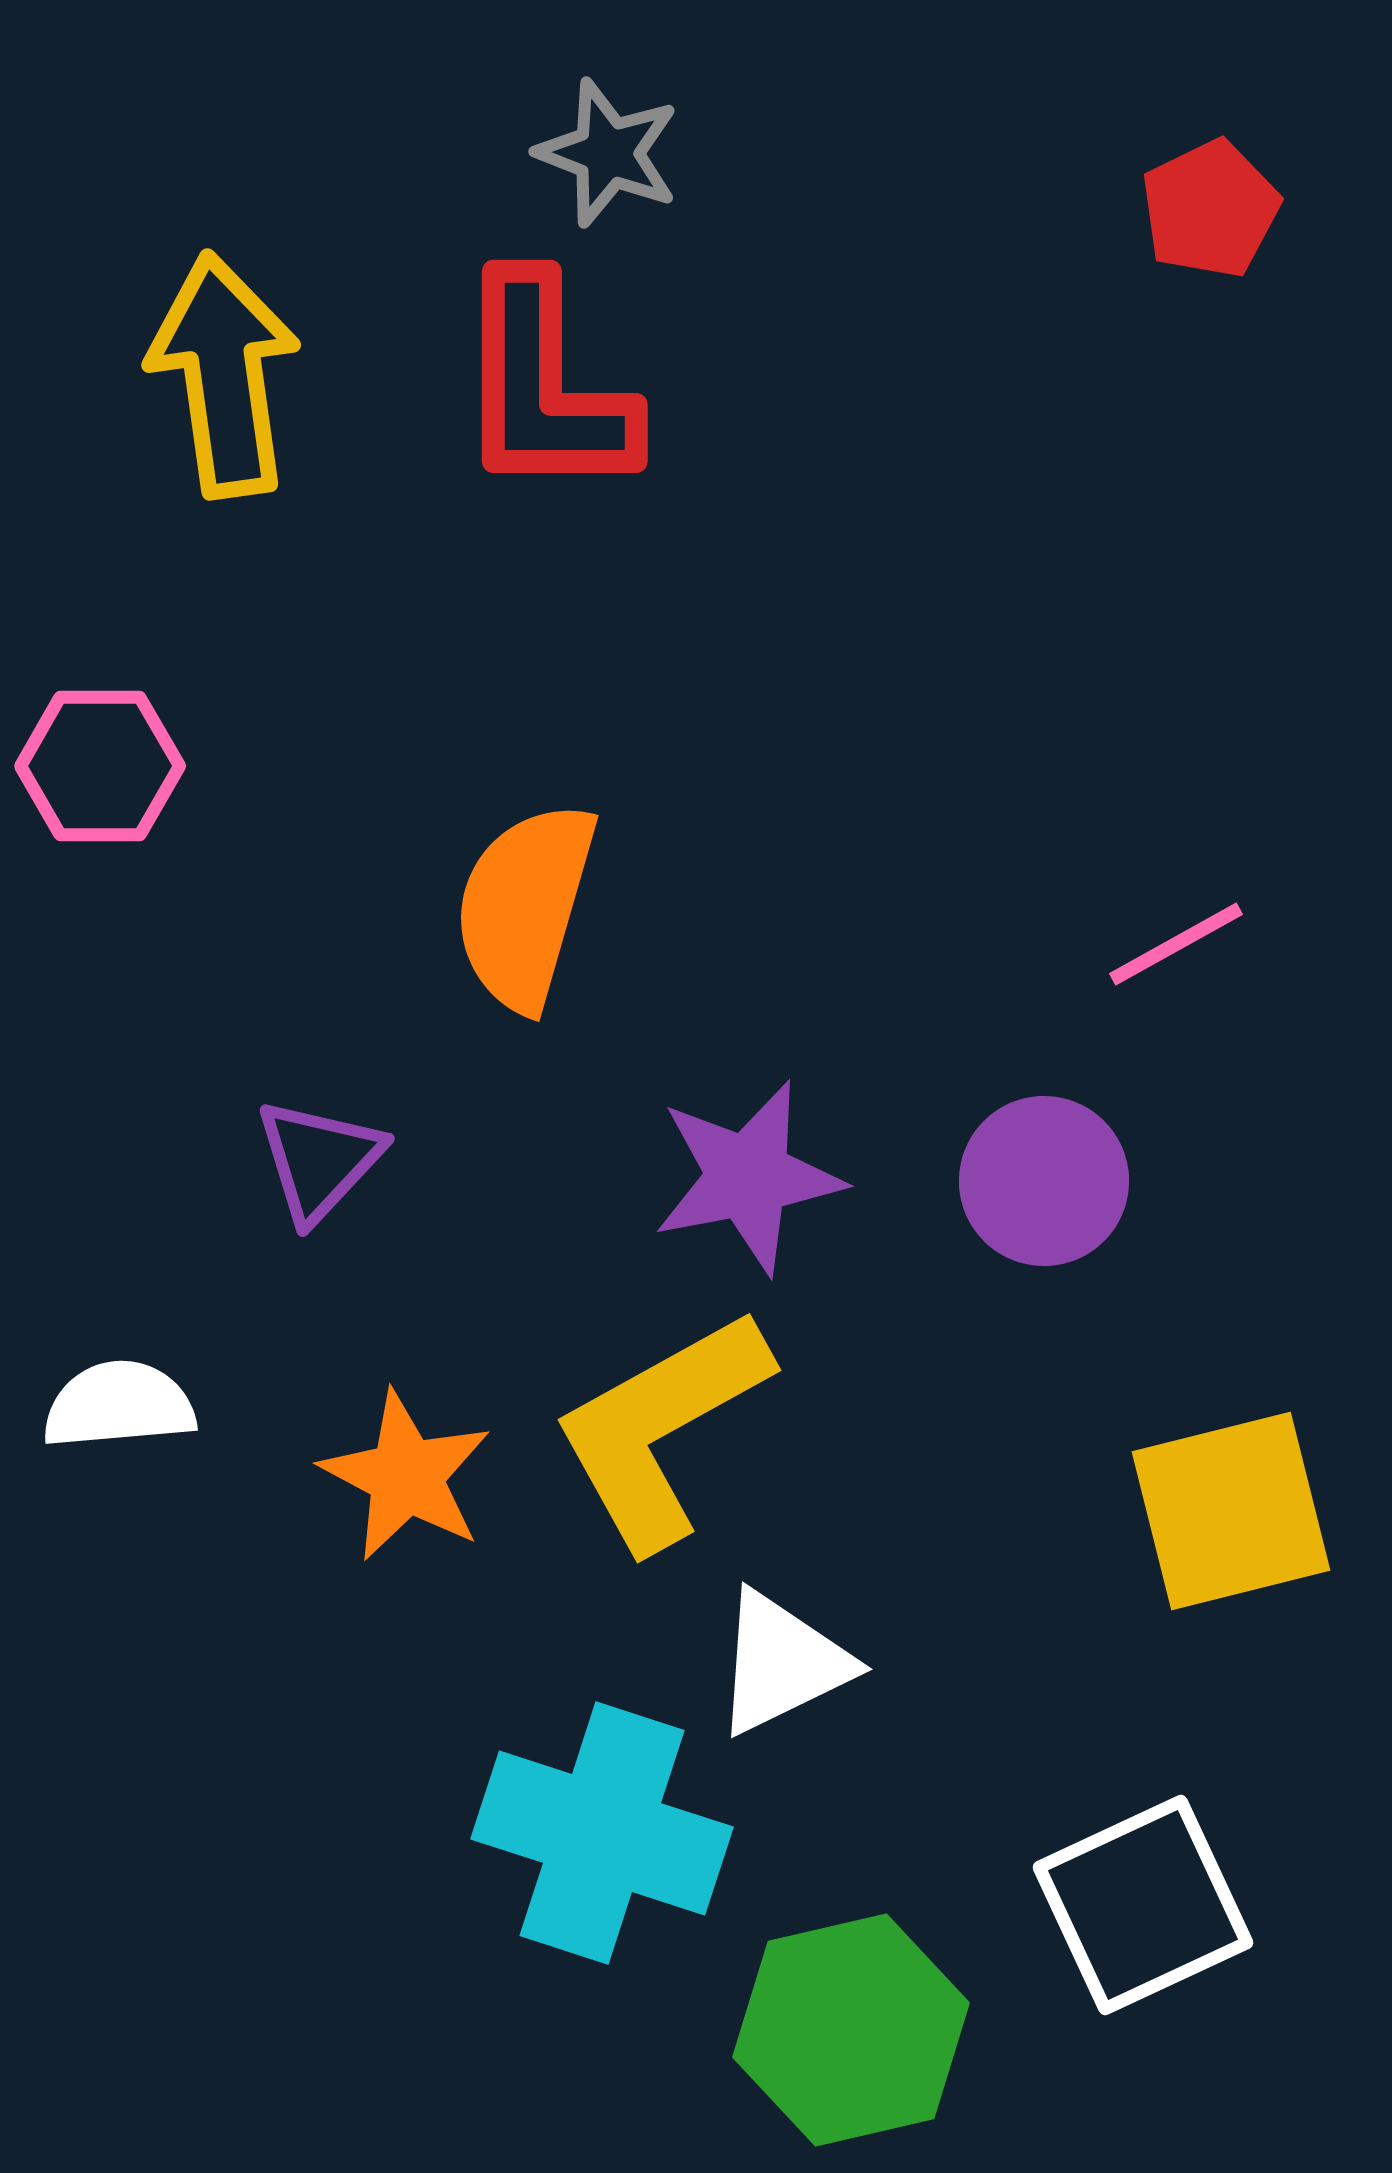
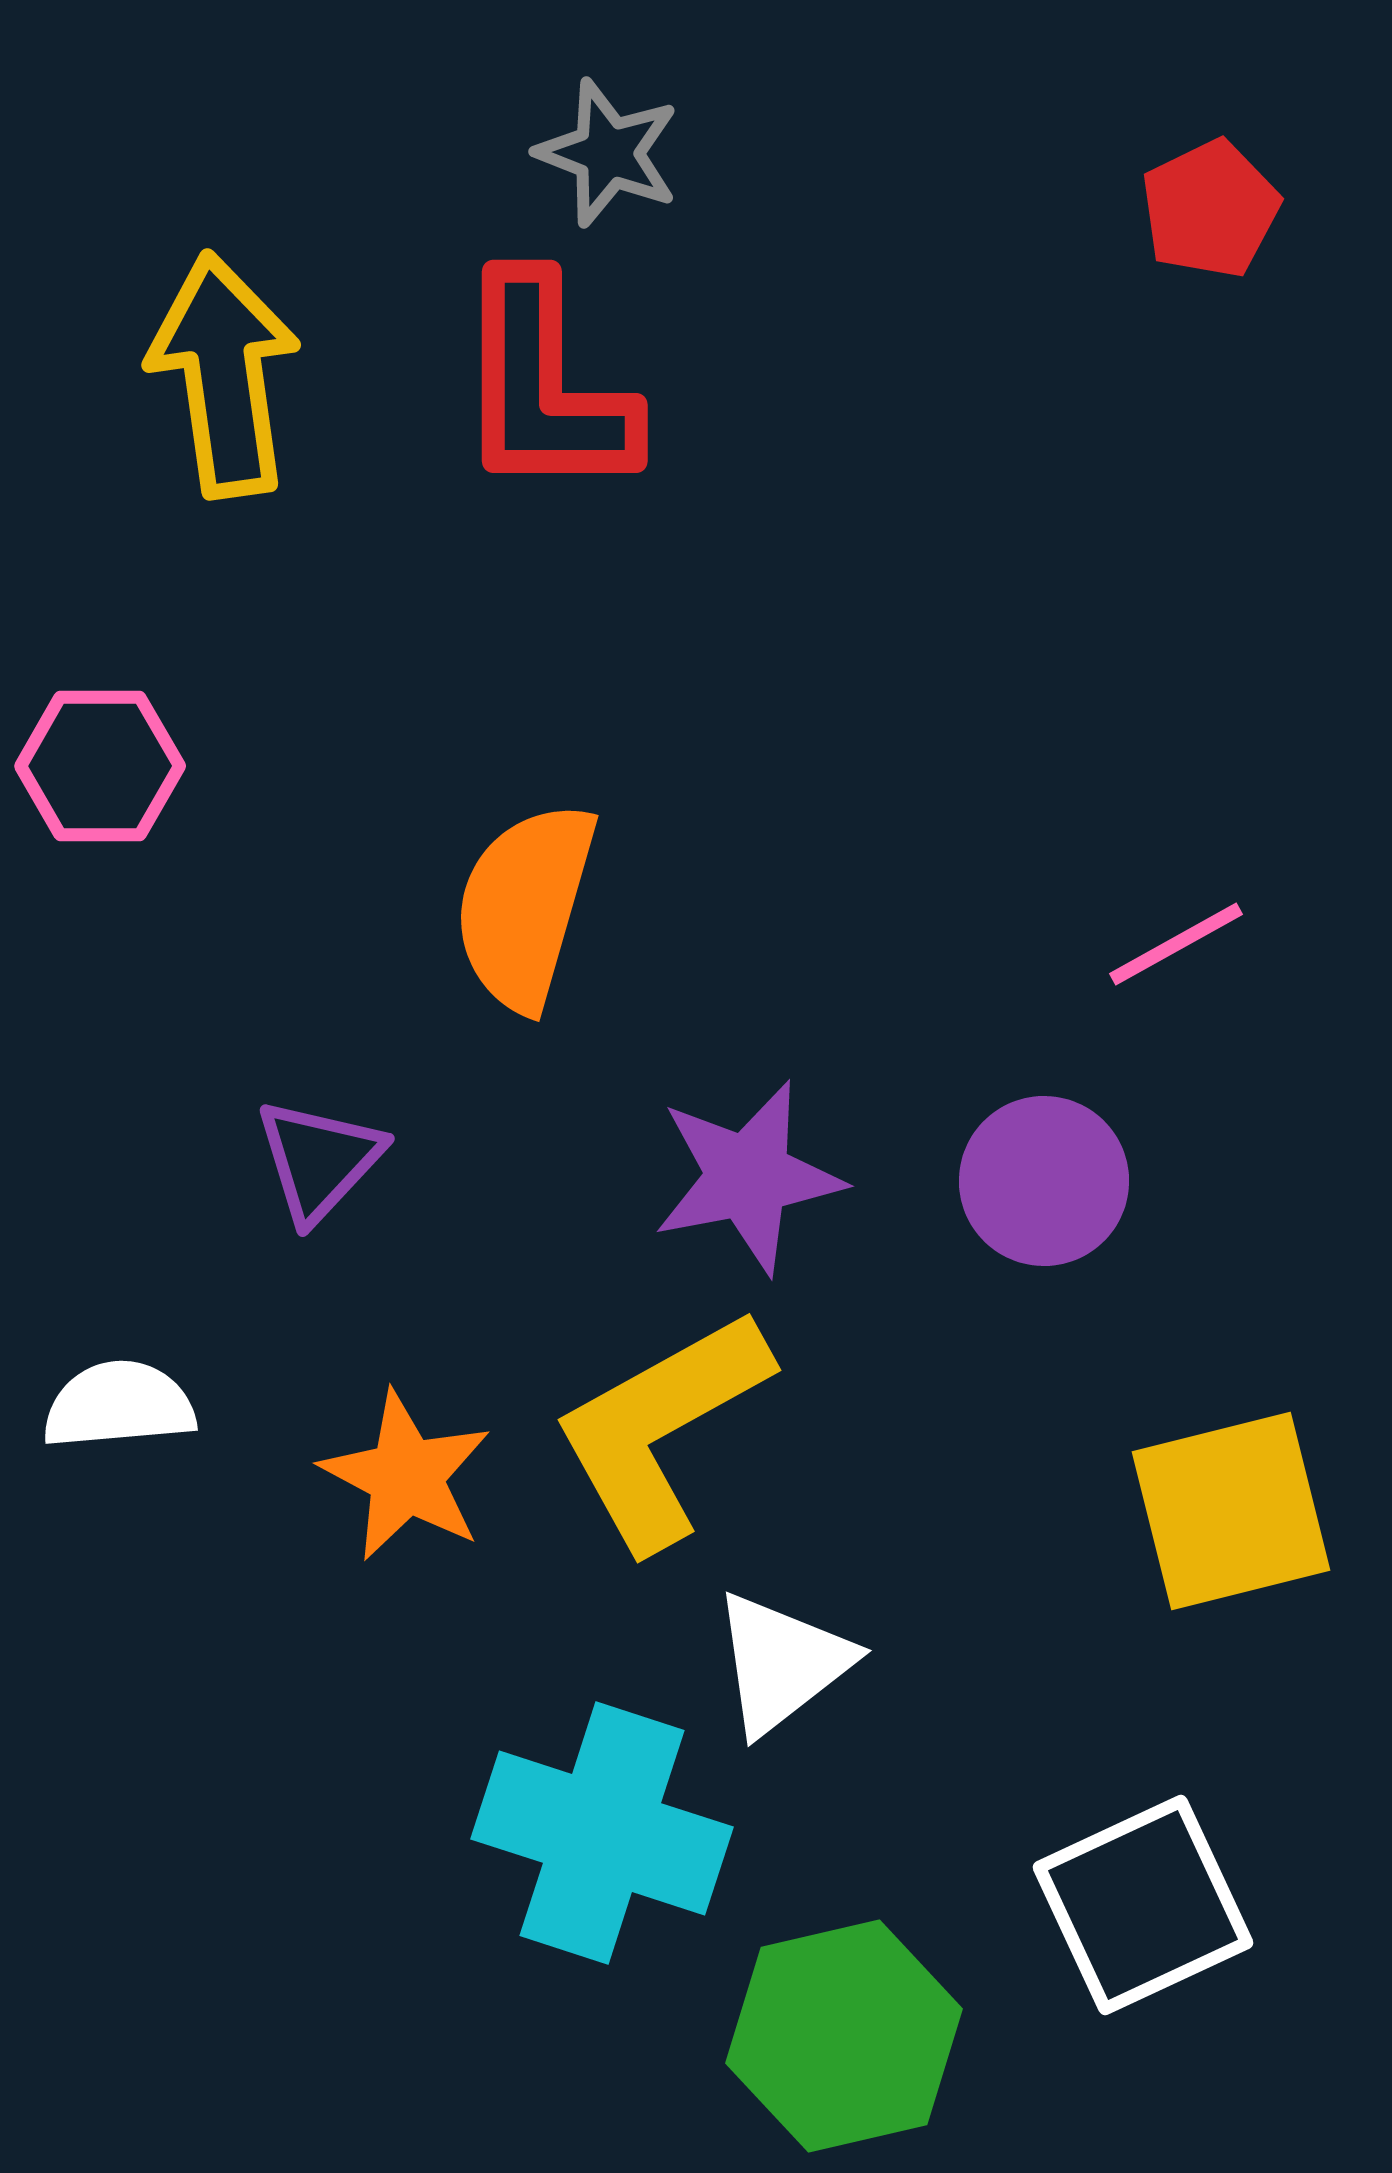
white triangle: rotated 12 degrees counterclockwise
green hexagon: moved 7 px left, 6 px down
